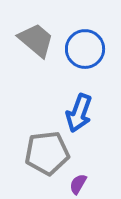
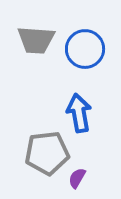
gray trapezoid: rotated 144 degrees clockwise
blue arrow: rotated 150 degrees clockwise
purple semicircle: moved 1 px left, 6 px up
